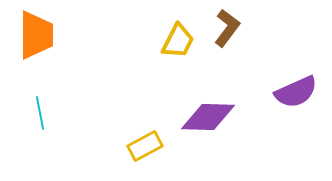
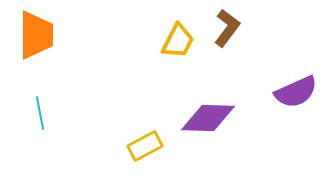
purple diamond: moved 1 px down
